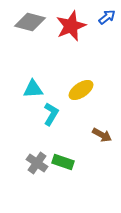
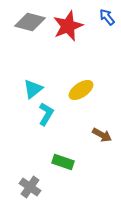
blue arrow: rotated 90 degrees counterclockwise
red star: moved 3 px left
cyan triangle: rotated 35 degrees counterclockwise
cyan L-shape: moved 5 px left
gray cross: moved 7 px left, 24 px down
